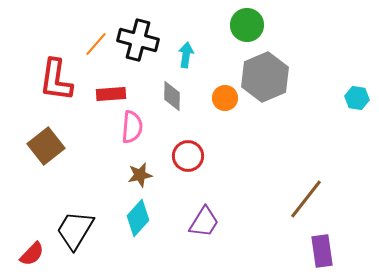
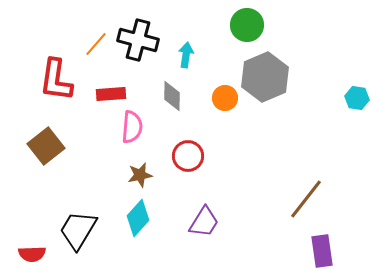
black trapezoid: moved 3 px right
red semicircle: rotated 44 degrees clockwise
